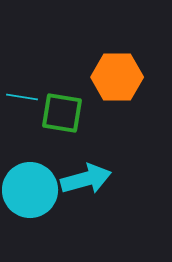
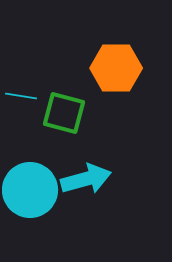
orange hexagon: moved 1 px left, 9 px up
cyan line: moved 1 px left, 1 px up
green square: moved 2 px right; rotated 6 degrees clockwise
